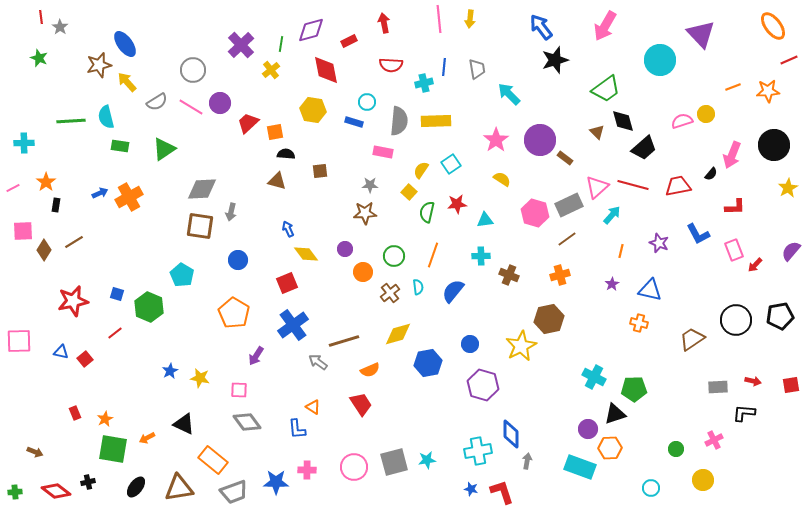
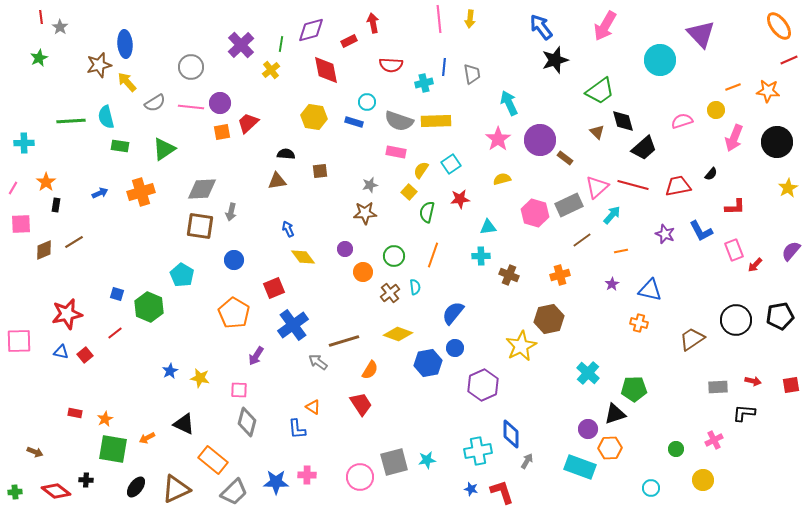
red arrow at (384, 23): moved 11 px left
orange ellipse at (773, 26): moved 6 px right
blue ellipse at (125, 44): rotated 32 degrees clockwise
green star at (39, 58): rotated 24 degrees clockwise
gray trapezoid at (477, 69): moved 5 px left, 5 px down
gray circle at (193, 70): moved 2 px left, 3 px up
green trapezoid at (606, 89): moved 6 px left, 2 px down
orange star at (768, 91): rotated 10 degrees clockwise
cyan arrow at (509, 94): moved 9 px down; rotated 20 degrees clockwise
gray semicircle at (157, 102): moved 2 px left, 1 px down
pink line at (191, 107): rotated 25 degrees counterclockwise
yellow hexagon at (313, 110): moved 1 px right, 7 px down
yellow circle at (706, 114): moved 10 px right, 4 px up
gray semicircle at (399, 121): rotated 104 degrees clockwise
orange square at (275, 132): moved 53 px left
pink star at (496, 140): moved 2 px right, 1 px up
black circle at (774, 145): moved 3 px right, 3 px up
pink rectangle at (383, 152): moved 13 px right
pink arrow at (732, 155): moved 2 px right, 17 px up
yellow semicircle at (502, 179): rotated 48 degrees counterclockwise
brown triangle at (277, 181): rotated 24 degrees counterclockwise
gray star at (370, 185): rotated 14 degrees counterclockwise
pink line at (13, 188): rotated 32 degrees counterclockwise
orange cross at (129, 197): moved 12 px right, 5 px up; rotated 12 degrees clockwise
red star at (457, 204): moved 3 px right, 5 px up
cyan triangle at (485, 220): moved 3 px right, 7 px down
pink square at (23, 231): moved 2 px left, 7 px up
blue L-shape at (698, 234): moved 3 px right, 3 px up
brown line at (567, 239): moved 15 px right, 1 px down
purple star at (659, 243): moved 6 px right, 9 px up
brown diamond at (44, 250): rotated 35 degrees clockwise
orange line at (621, 251): rotated 64 degrees clockwise
yellow diamond at (306, 254): moved 3 px left, 3 px down
blue circle at (238, 260): moved 4 px left
red square at (287, 283): moved 13 px left, 5 px down
cyan semicircle at (418, 287): moved 3 px left
blue semicircle at (453, 291): moved 22 px down
red star at (73, 301): moved 6 px left, 13 px down
yellow diamond at (398, 334): rotated 36 degrees clockwise
blue circle at (470, 344): moved 15 px left, 4 px down
red square at (85, 359): moved 4 px up
orange semicircle at (370, 370): rotated 36 degrees counterclockwise
cyan cross at (594, 377): moved 6 px left, 4 px up; rotated 15 degrees clockwise
purple hexagon at (483, 385): rotated 20 degrees clockwise
red rectangle at (75, 413): rotated 56 degrees counterclockwise
gray diamond at (247, 422): rotated 52 degrees clockwise
gray arrow at (527, 461): rotated 21 degrees clockwise
pink circle at (354, 467): moved 6 px right, 10 px down
pink cross at (307, 470): moved 5 px down
black cross at (88, 482): moved 2 px left, 2 px up; rotated 16 degrees clockwise
brown triangle at (179, 488): moved 3 px left, 1 px down; rotated 16 degrees counterclockwise
gray trapezoid at (234, 492): rotated 24 degrees counterclockwise
